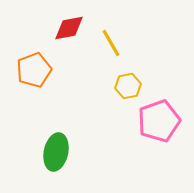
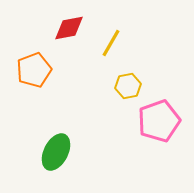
yellow line: rotated 60 degrees clockwise
green ellipse: rotated 15 degrees clockwise
